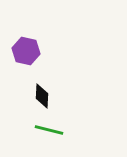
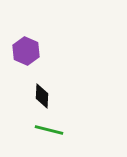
purple hexagon: rotated 12 degrees clockwise
